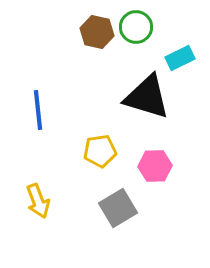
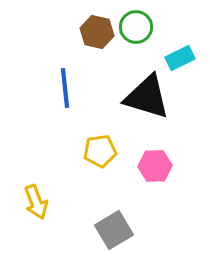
blue line: moved 27 px right, 22 px up
yellow arrow: moved 2 px left, 1 px down
gray square: moved 4 px left, 22 px down
